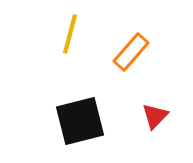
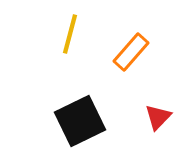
red triangle: moved 3 px right, 1 px down
black square: rotated 12 degrees counterclockwise
